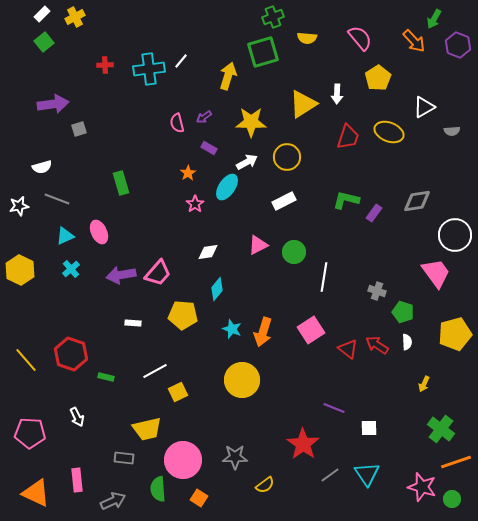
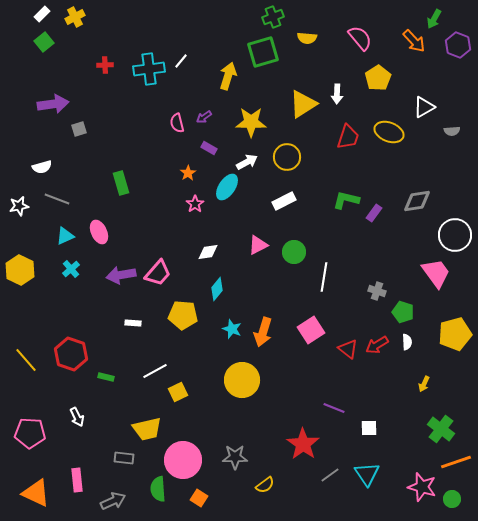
red arrow at (377, 345): rotated 65 degrees counterclockwise
